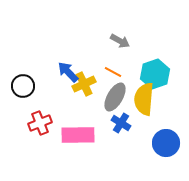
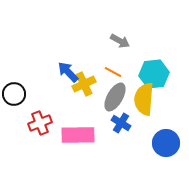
cyan hexagon: moved 1 px left; rotated 12 degrees clockwise
black circle: moved 9 px left, 8 px down
